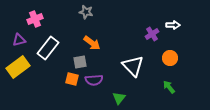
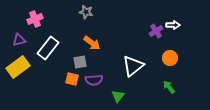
purple cross: moved 4 px right, 3 px up
white triangle: rotated 35 degrees clockwise
green triangle: moved 1 px left, 2 px up
